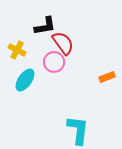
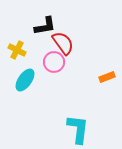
cyan L-shape: moved 1 px up
